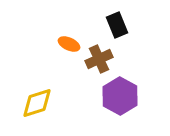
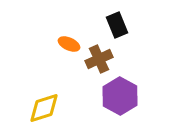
yellow diamond: moved 7 px right, 5 px down
